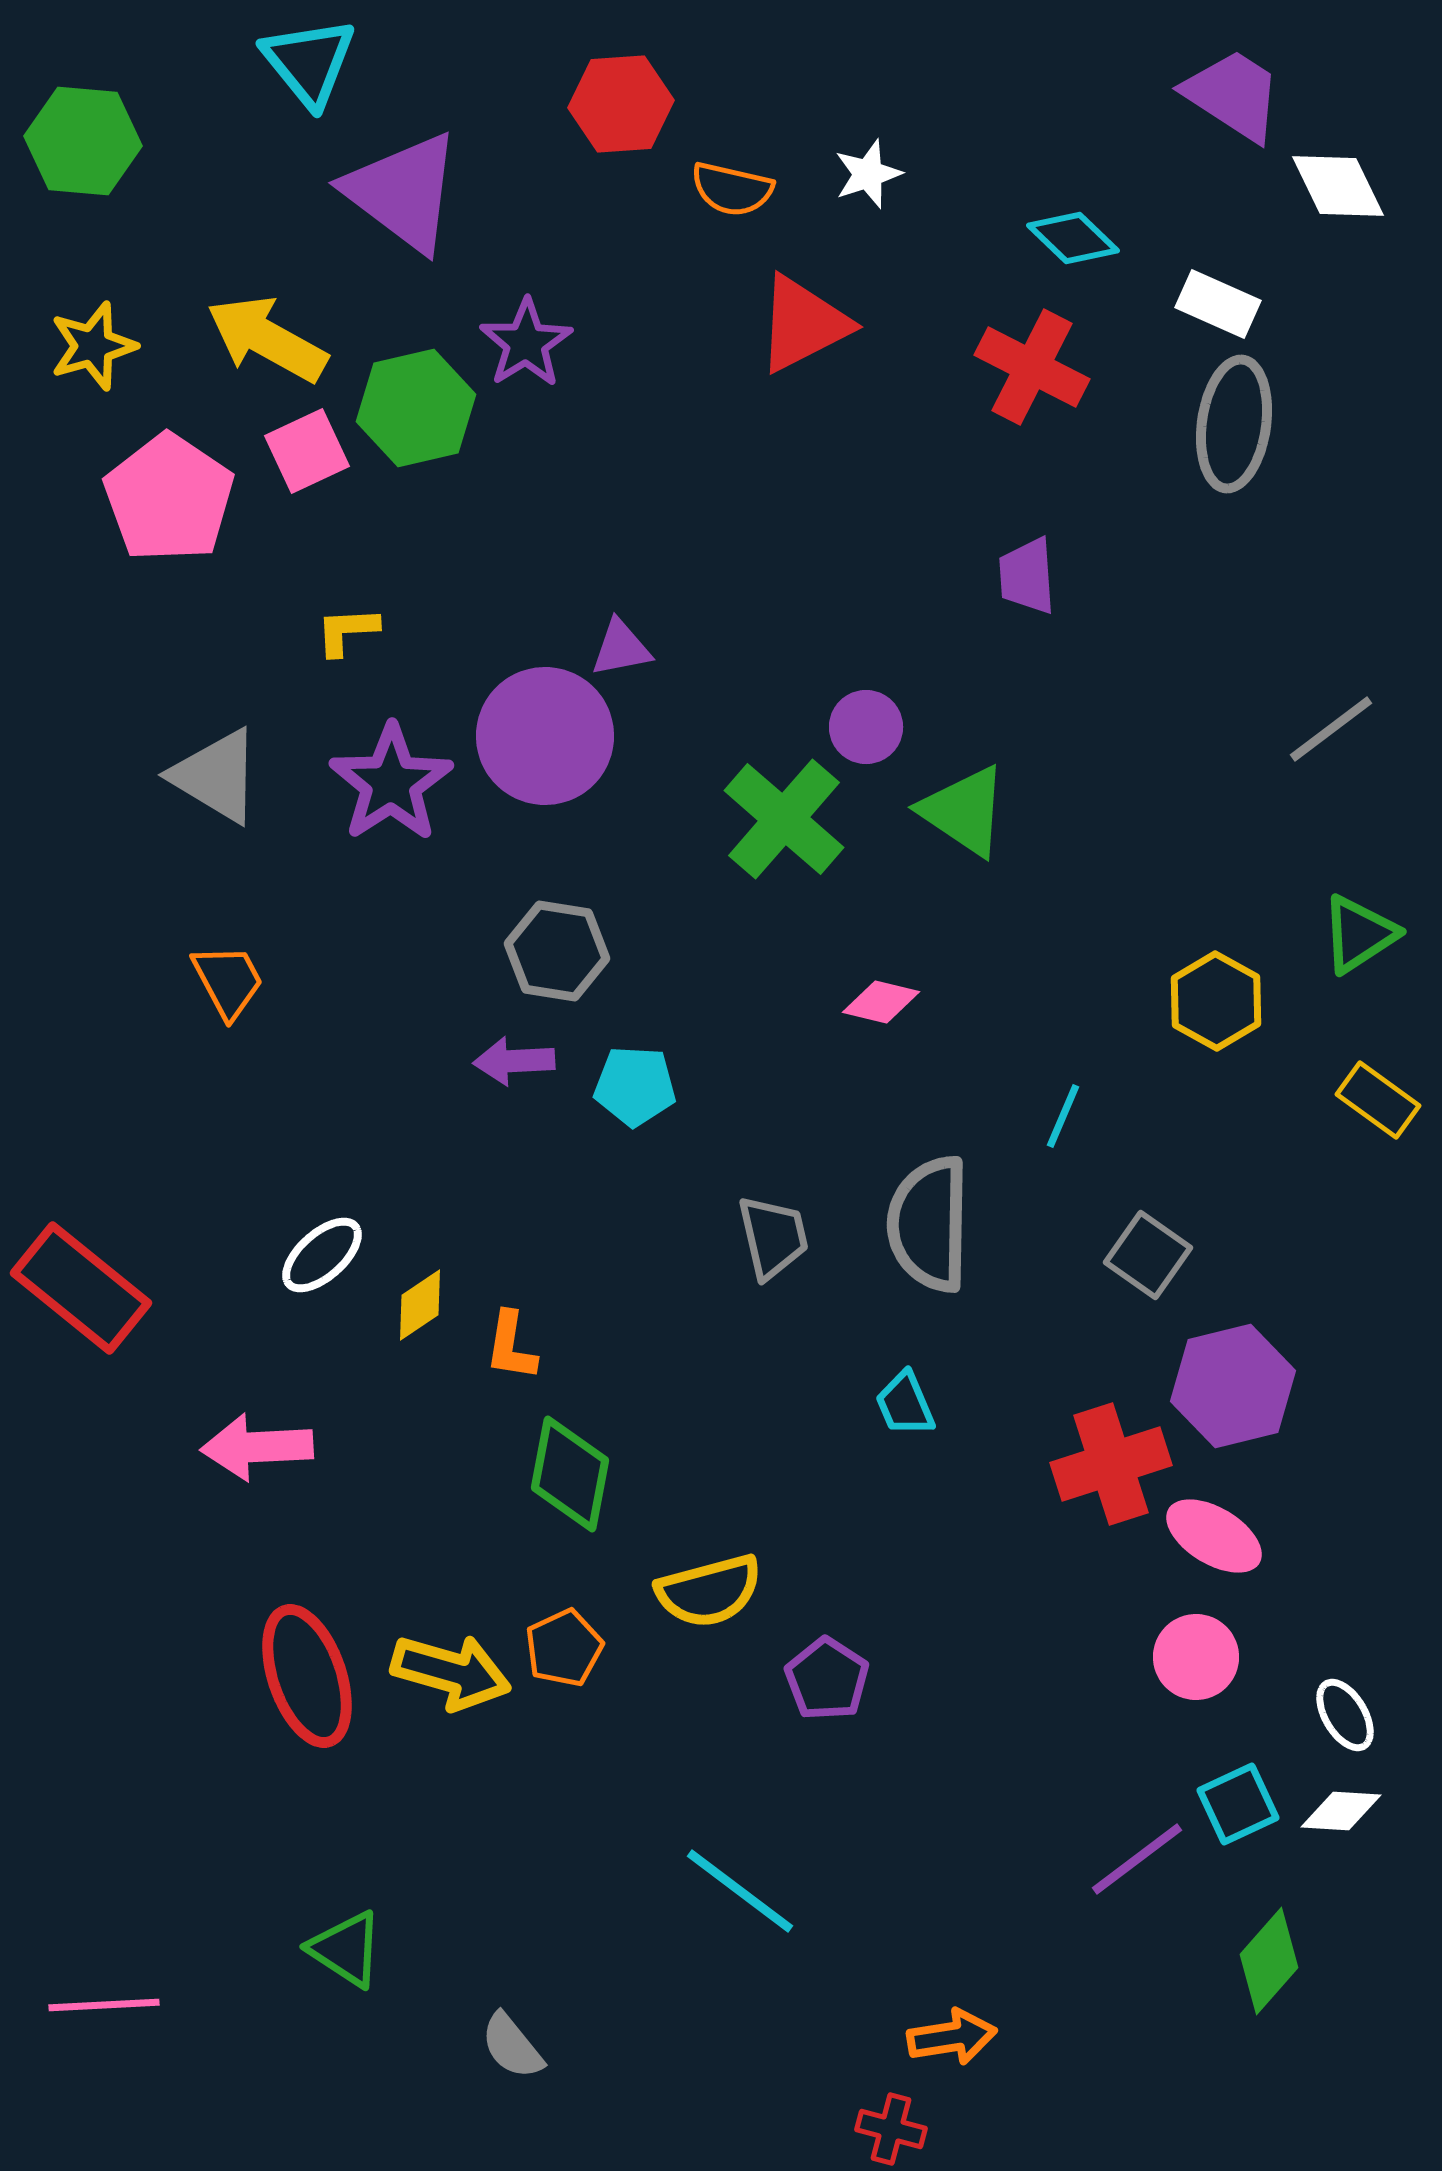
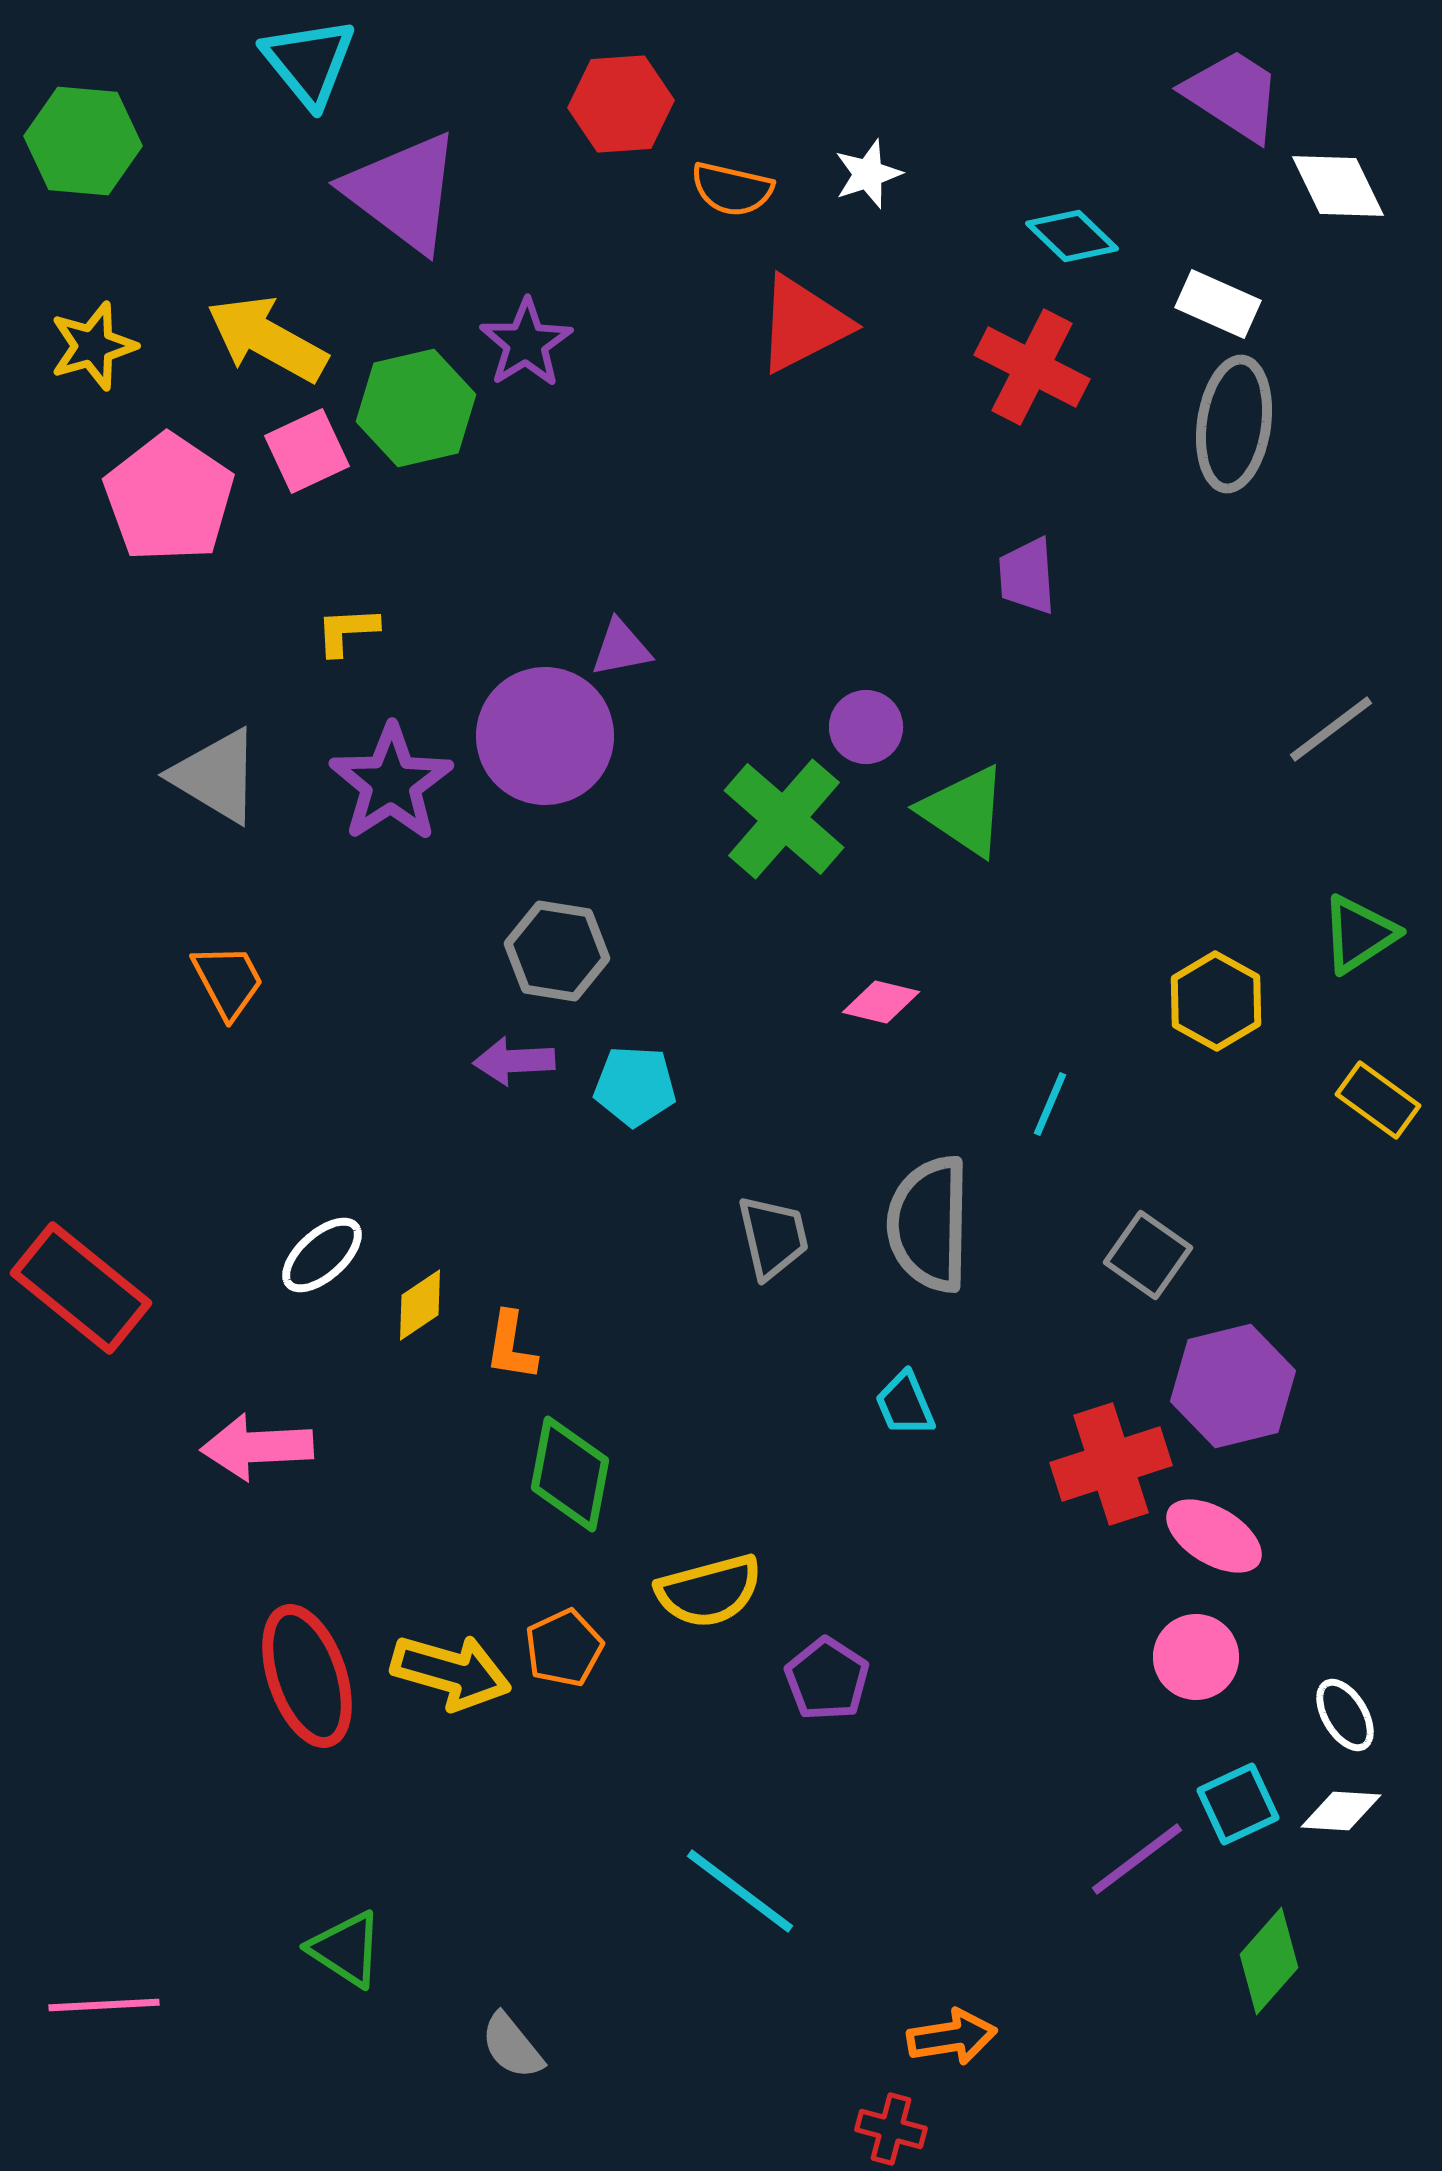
cyan diamond at (1073, 238): moved 1 px left, 2 px up
cyan line at (1063, 1116): moved 13 px left, 12 px up
